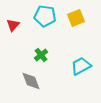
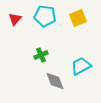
yellow square: moved 2 px right
red triangle: moved 2 px right, 6 px up
green cross: rotated 16 degrees clockwise
gray diamond: moved 24 px right
